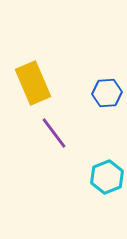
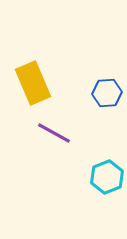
purple line: rotated 24 degrees counterclockwise
